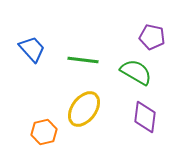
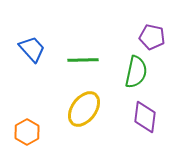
green line: rotated 8 degrees counterclockwise
green semicircle: rotated 72 degrees clockwise
orange hexagon: moved 17 px left; rotated 15 degrees counterclockwise
